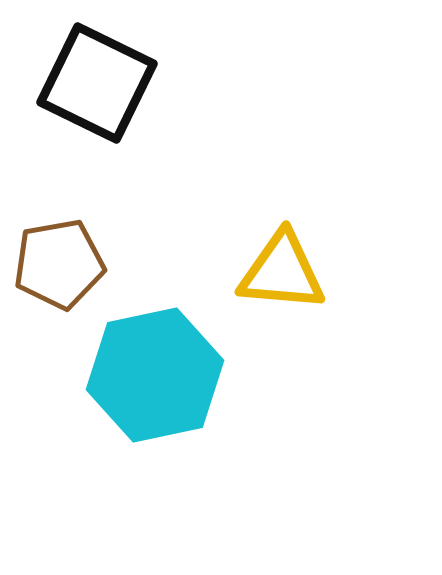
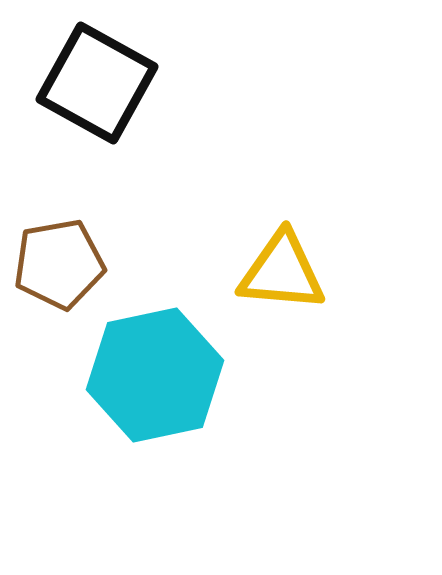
black square: rotated 3 degrees clockwise
